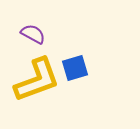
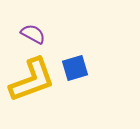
yellow L-shape: moved 5 px left
